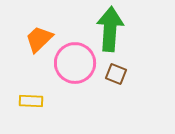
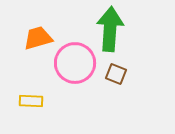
orange trapezoid: moved 1 px left, 1 px up; rotated 28 degrees clockwise
